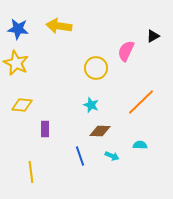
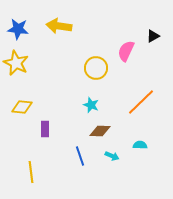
yellow diamond: moved 2 px down
